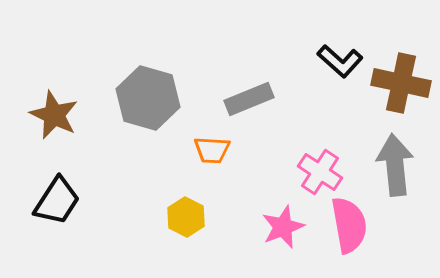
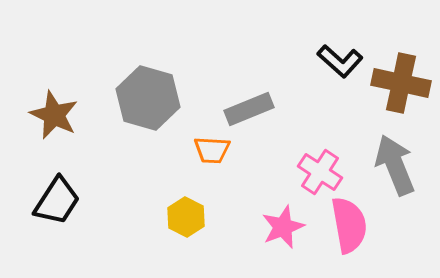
gray rectangle: moved 10 px down
gray arrow: rotated 16 degrees counterclockwise
